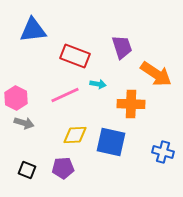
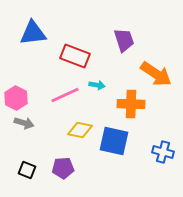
blue triangle: moved 3 px down
purple trapezoid: moved 2 px right, 7 px up
cyan arrow: moved 1 px left, 1 px down
yellow diamond: moved 5 px right, 5 px up; rotated 15 degrees clockwise
blue square: moved 3 px right, 1 px up
